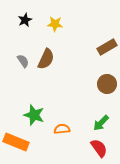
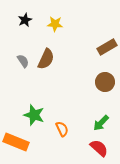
brown circle: moved 2 px left, 2 px up
orange semicircle: rotated 70 degrees clockwise
red semicircle: rotated 12 degrees counterclockwise
